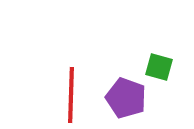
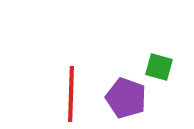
red line: moved 1 px up
